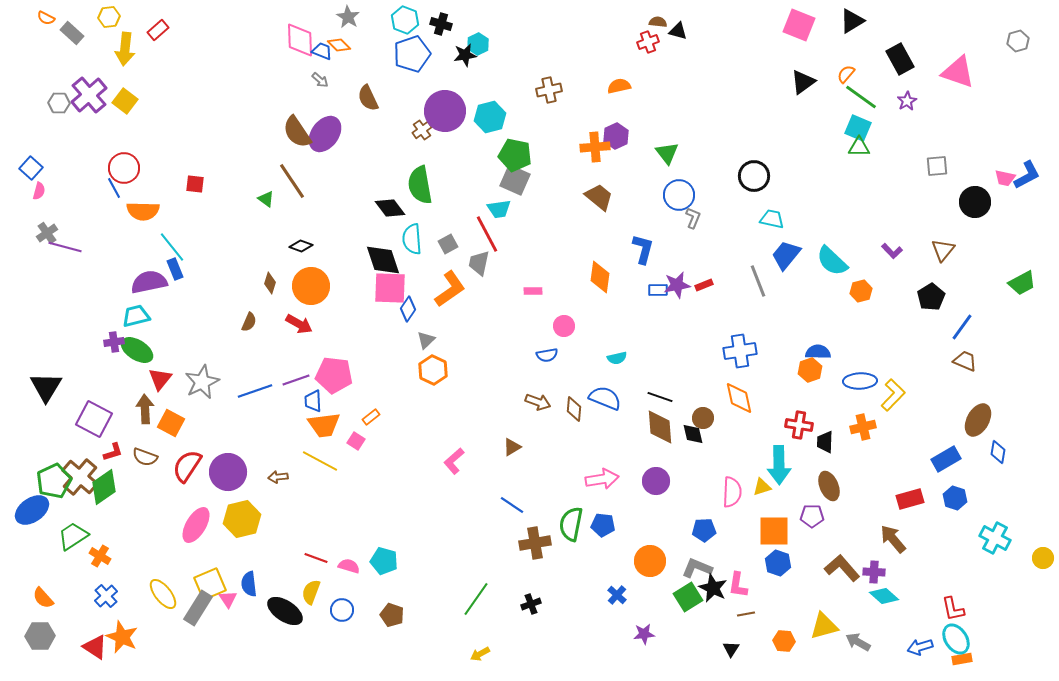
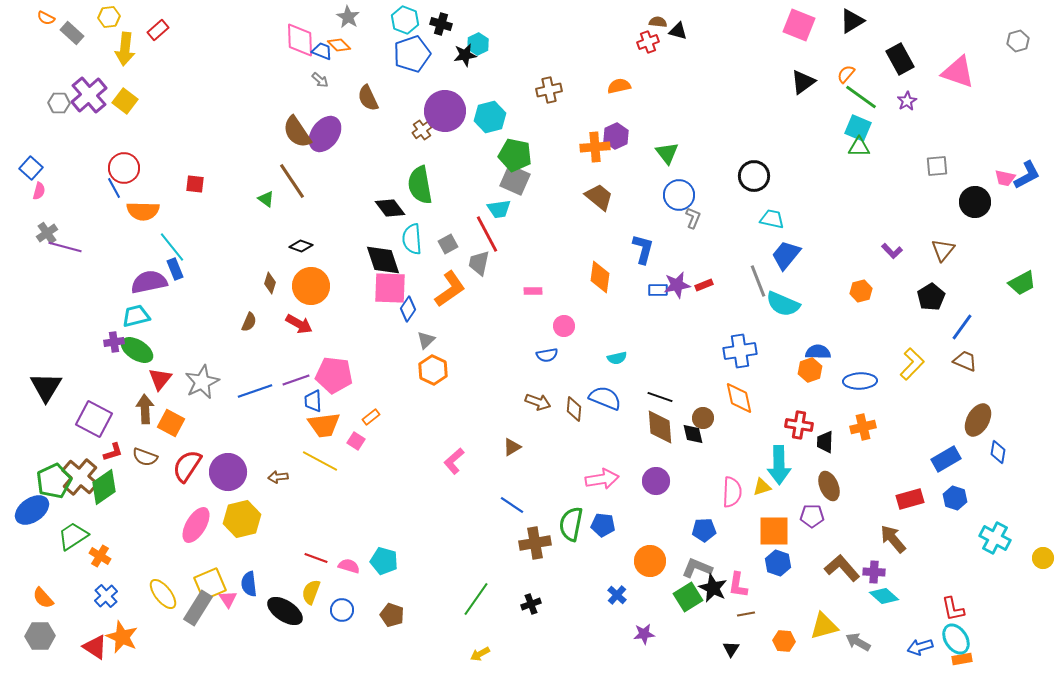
cyan semicircle at (832, 261): moved 49 px left, 43 px down; rotated 20 degrees counterclockwise
yellow L-shape at (893, 395): moved 19 px right, 31 px up
